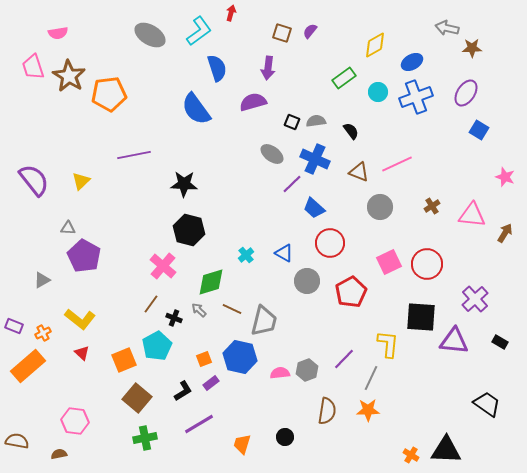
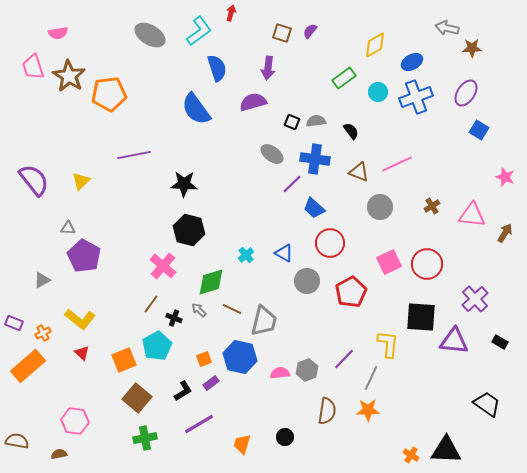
blue cross at (315, 159): rotated 16 degrees counterclockwise
purple rectangle at (14, 326): moved 3 px up
